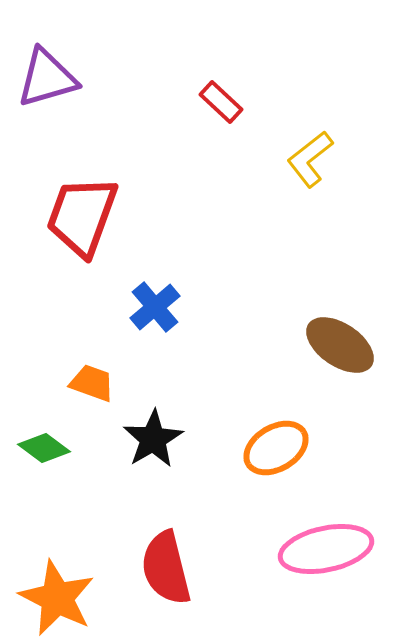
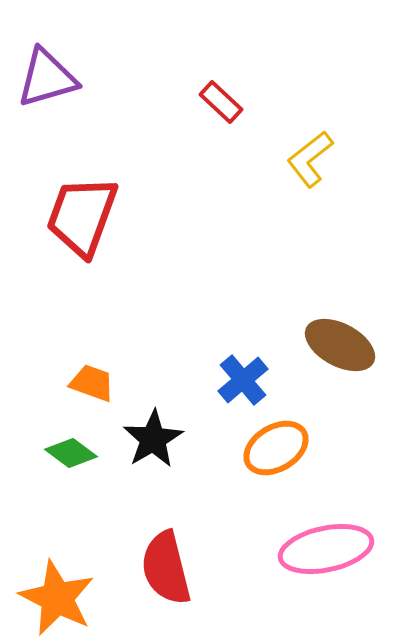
blue cross: moved 88 px right, 73 px down
brown ellipse: rotated 6 degrees counterclockwise
green diamond: moved 27 px right, 5 px down
